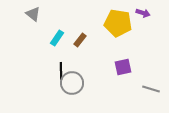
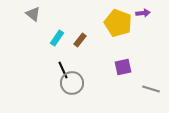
purple arrow: rotated 24 degrees counterclockwise
yellow pentagon: rotated 12 degrees clockwise
black line: moved 2 px right, 1 px up; rotated 24 degrees counterclockwise
